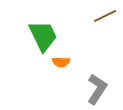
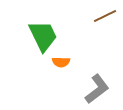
gray L-shape: rotated 20 degrees clockwise
